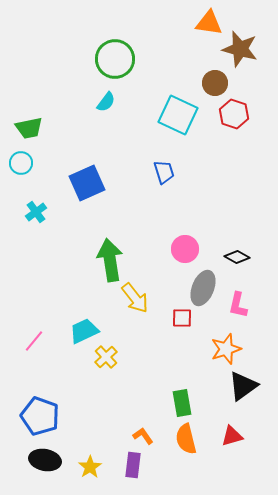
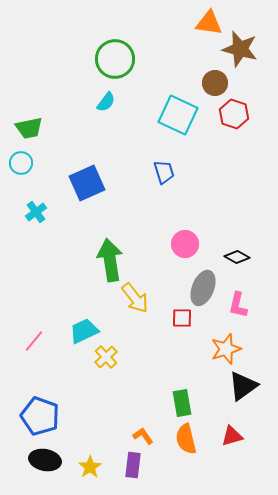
pink circle: moved 5 px up
